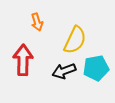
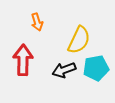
yellow semicircle: moved 4 px right
black arrow: moved 1 px up
